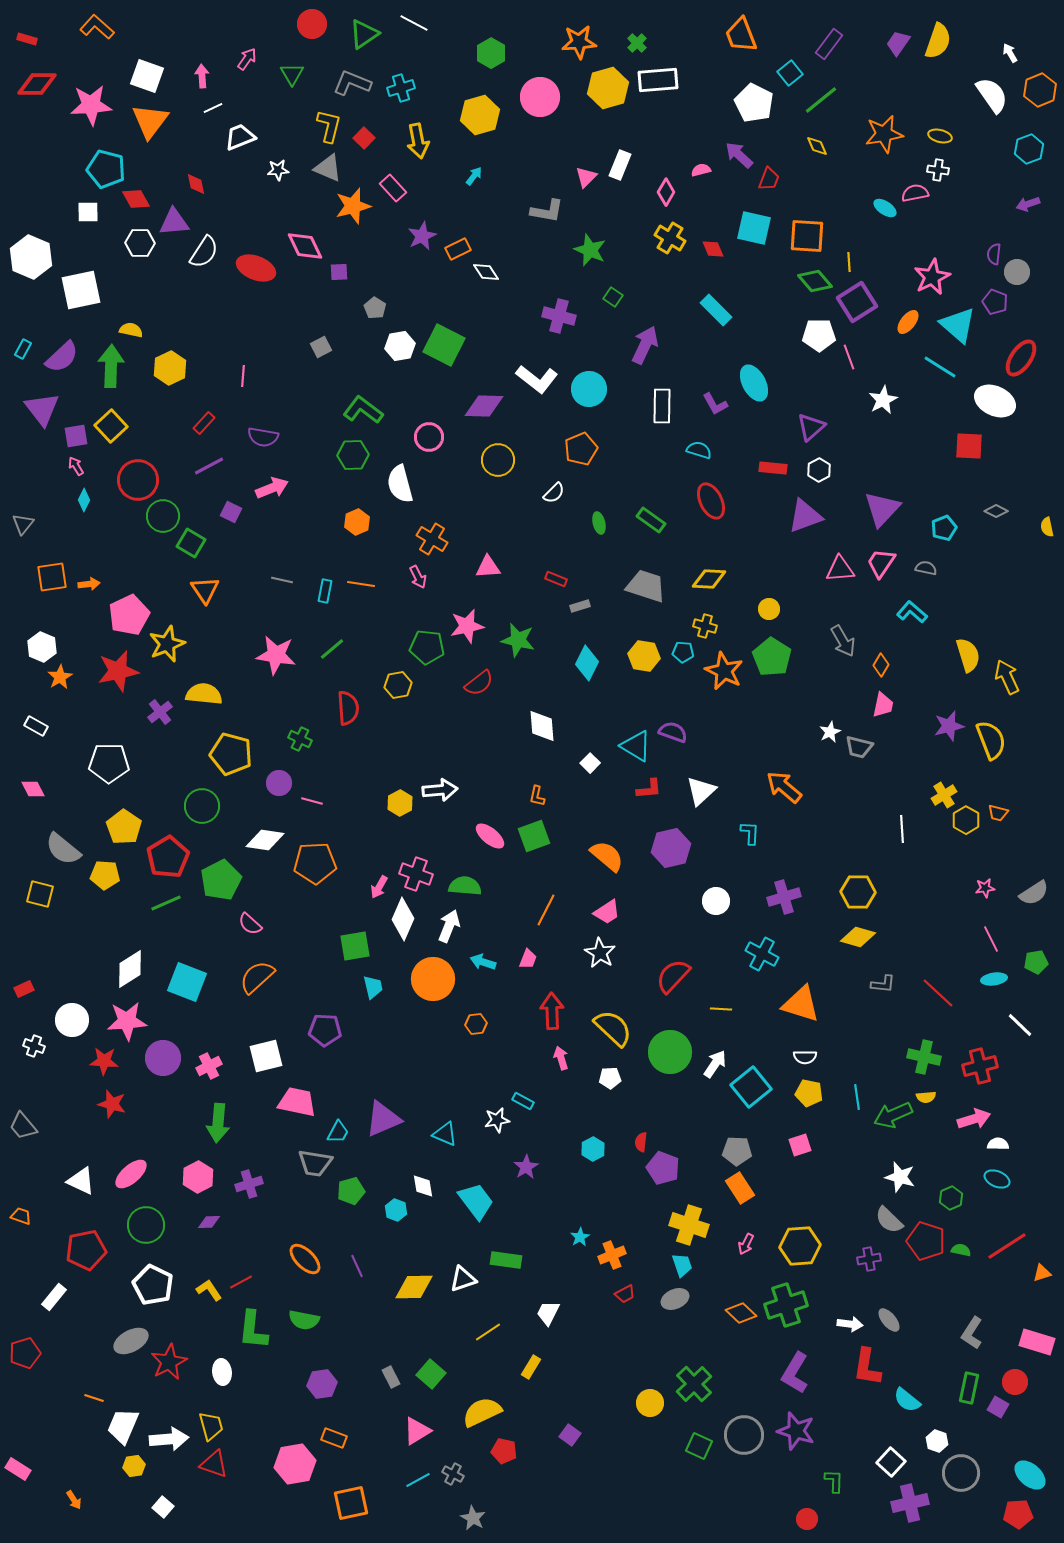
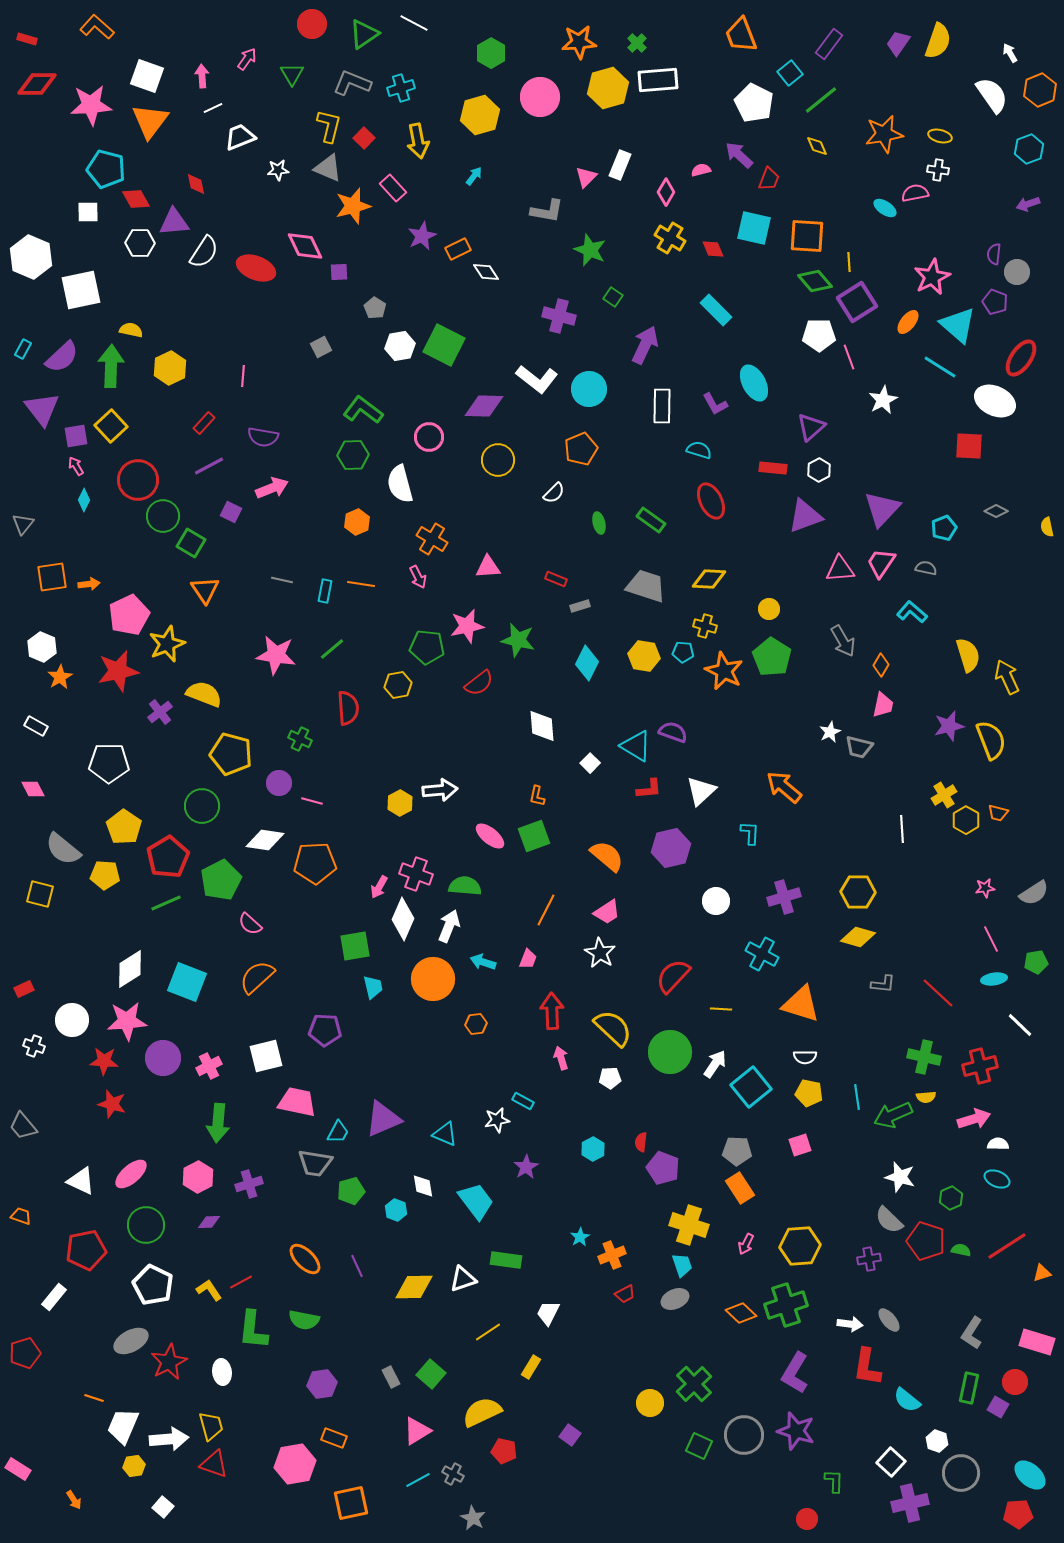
yellow semicircle at (204, 694): rotated 15 degrees clockwise
